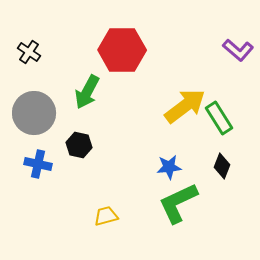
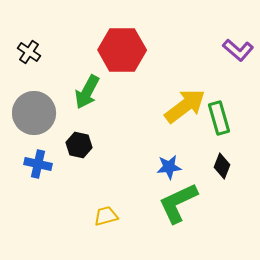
green rectangle: rotated 16 degrees clockwise
